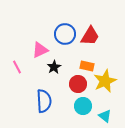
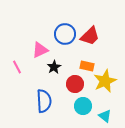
red trapezoid: rotated 15 degrees clockwise
red circle: moved 3 px left
